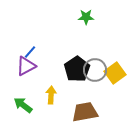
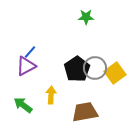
gray circle: moved 2 px up
